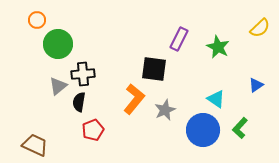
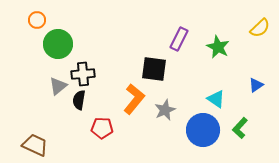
black semicircle: moved 2 px up
red pentagon: moved 9 px right, 2 px up; rotated 25 degrees clockwise
